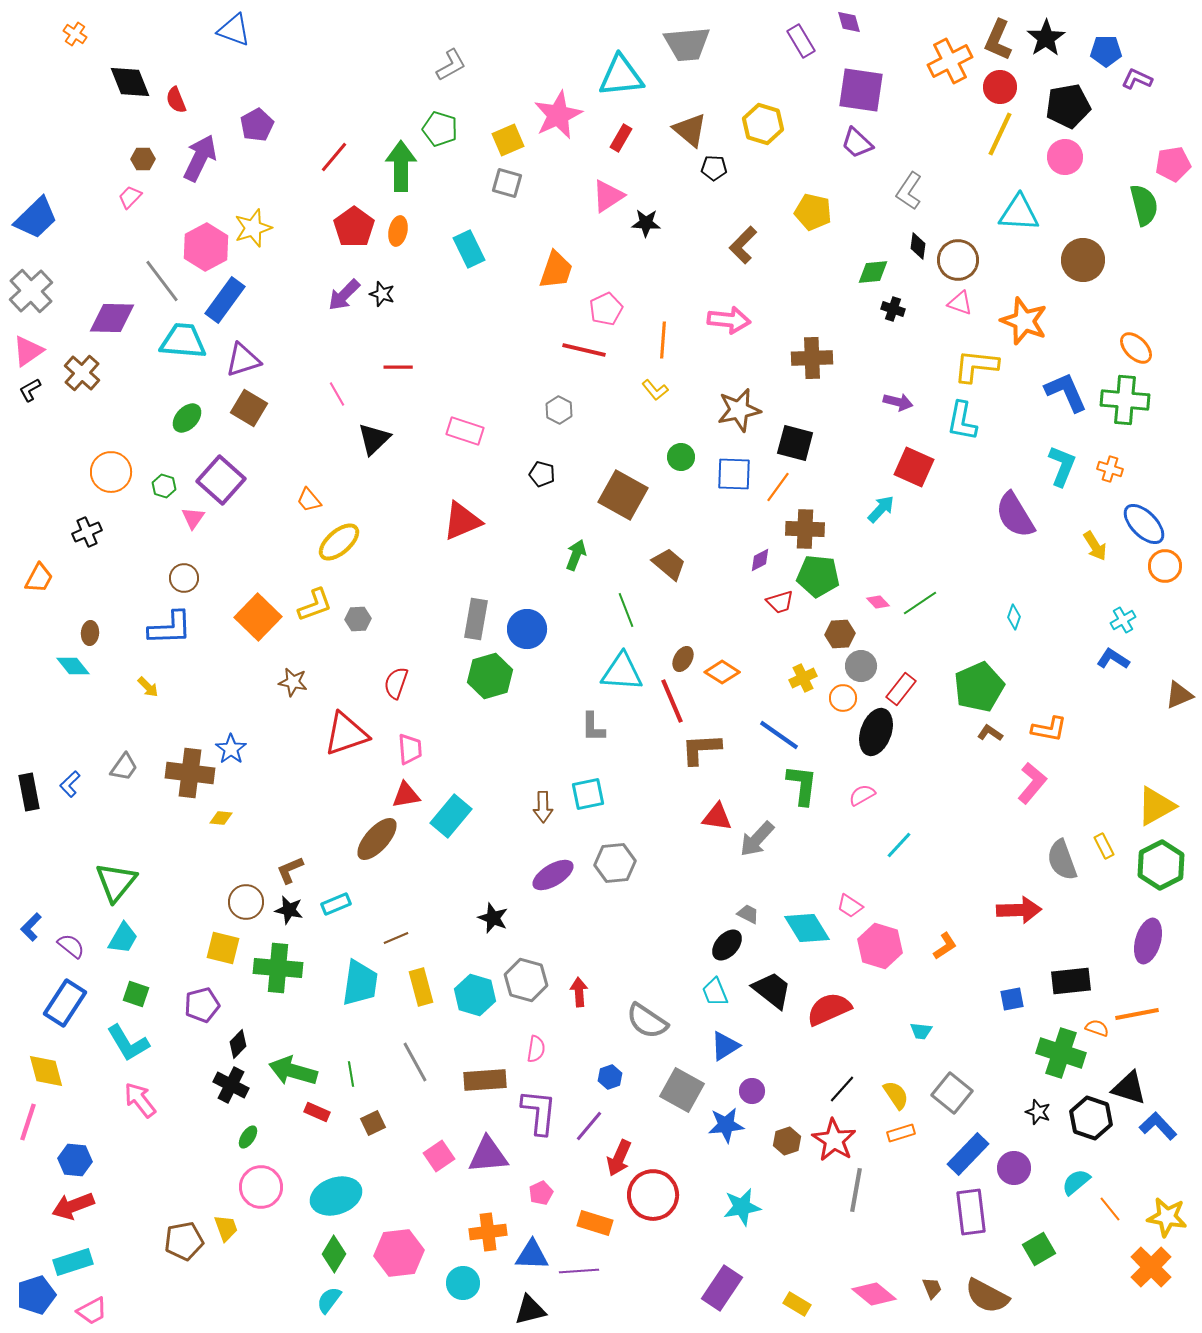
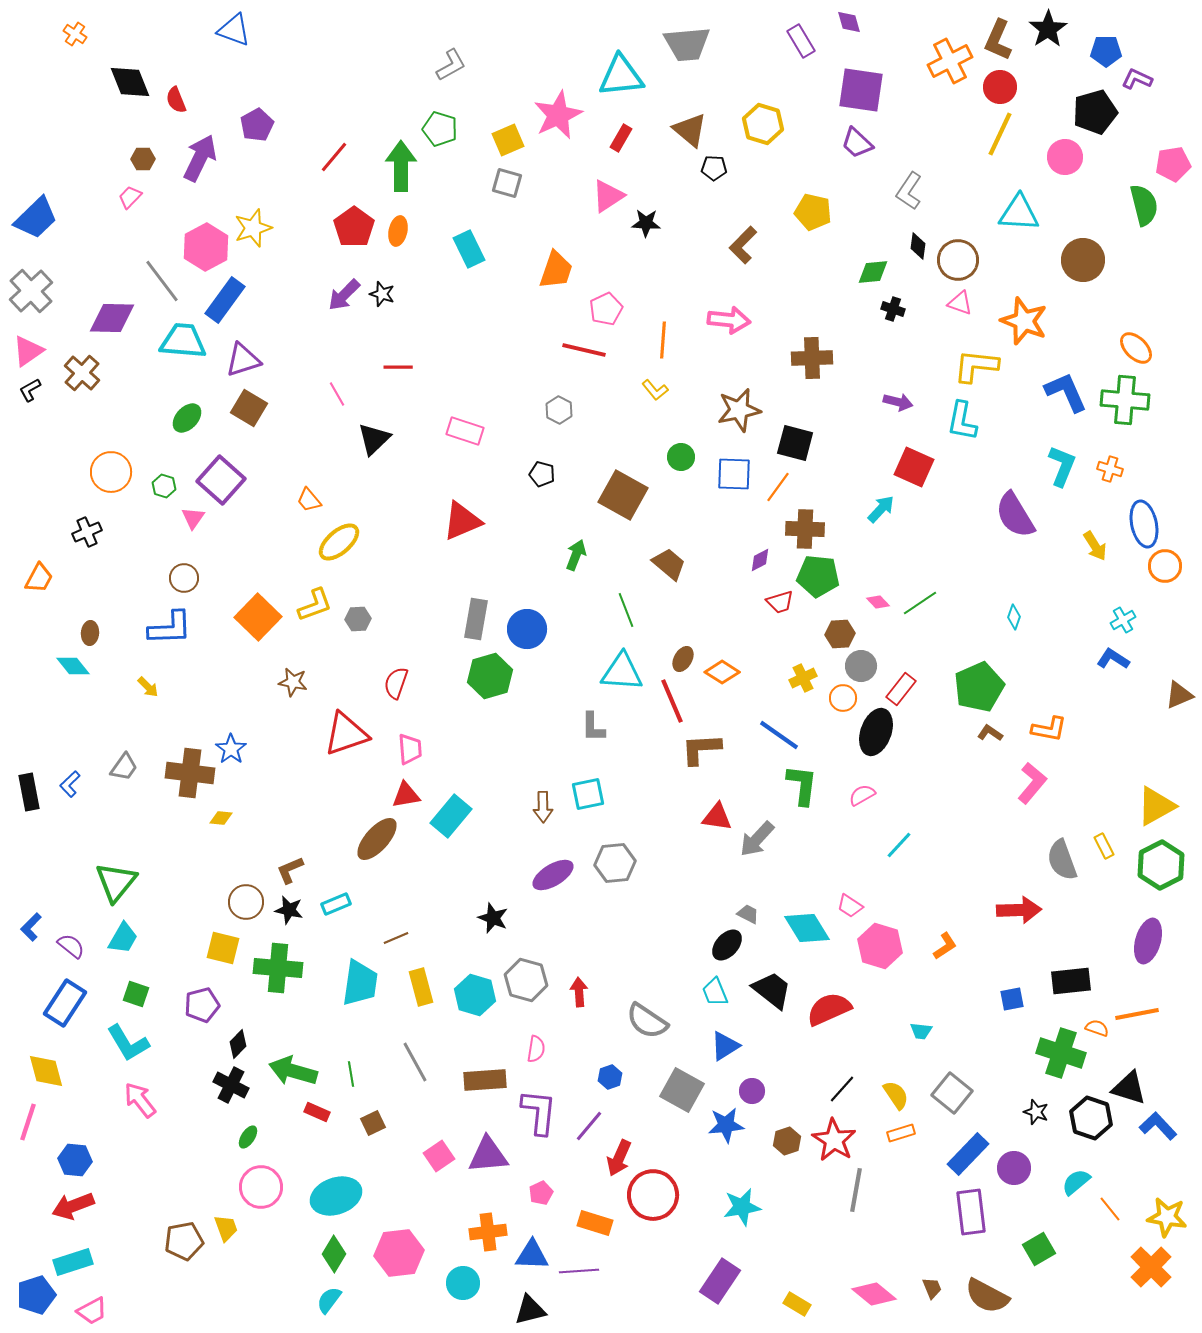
black star at (1046, 38): moved 2 px right, 9 px up
black pentagon at (1068, 106): moved 27 px right, 6 px down; rotated 6 degrees counterclockwise
blue ellipse at (1144, 524): rotated 33 degrees clockwise
black star at (1038, 1112): moved 2 px left
purple rectangle at (722, 1288): moved 2 px left, 7 px up
